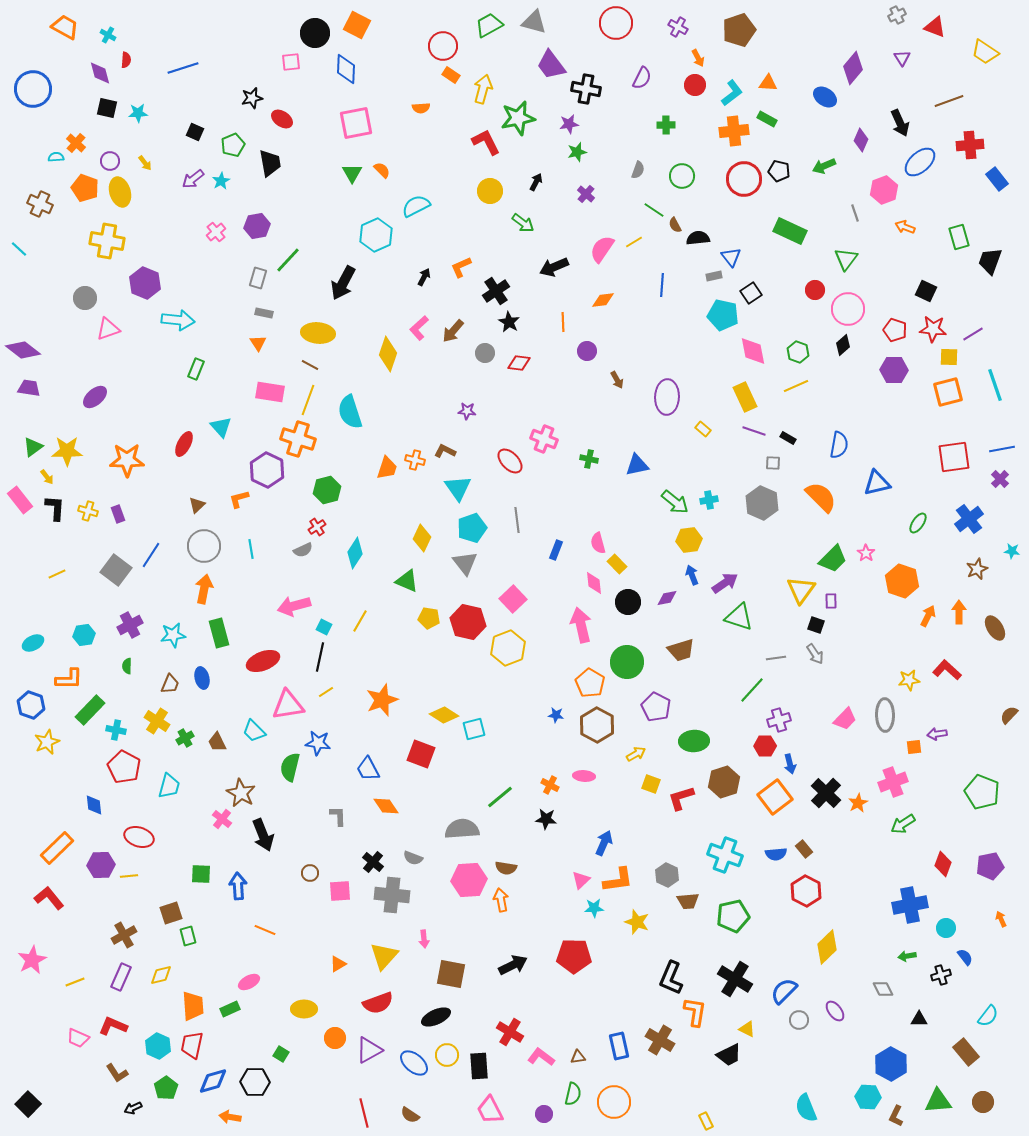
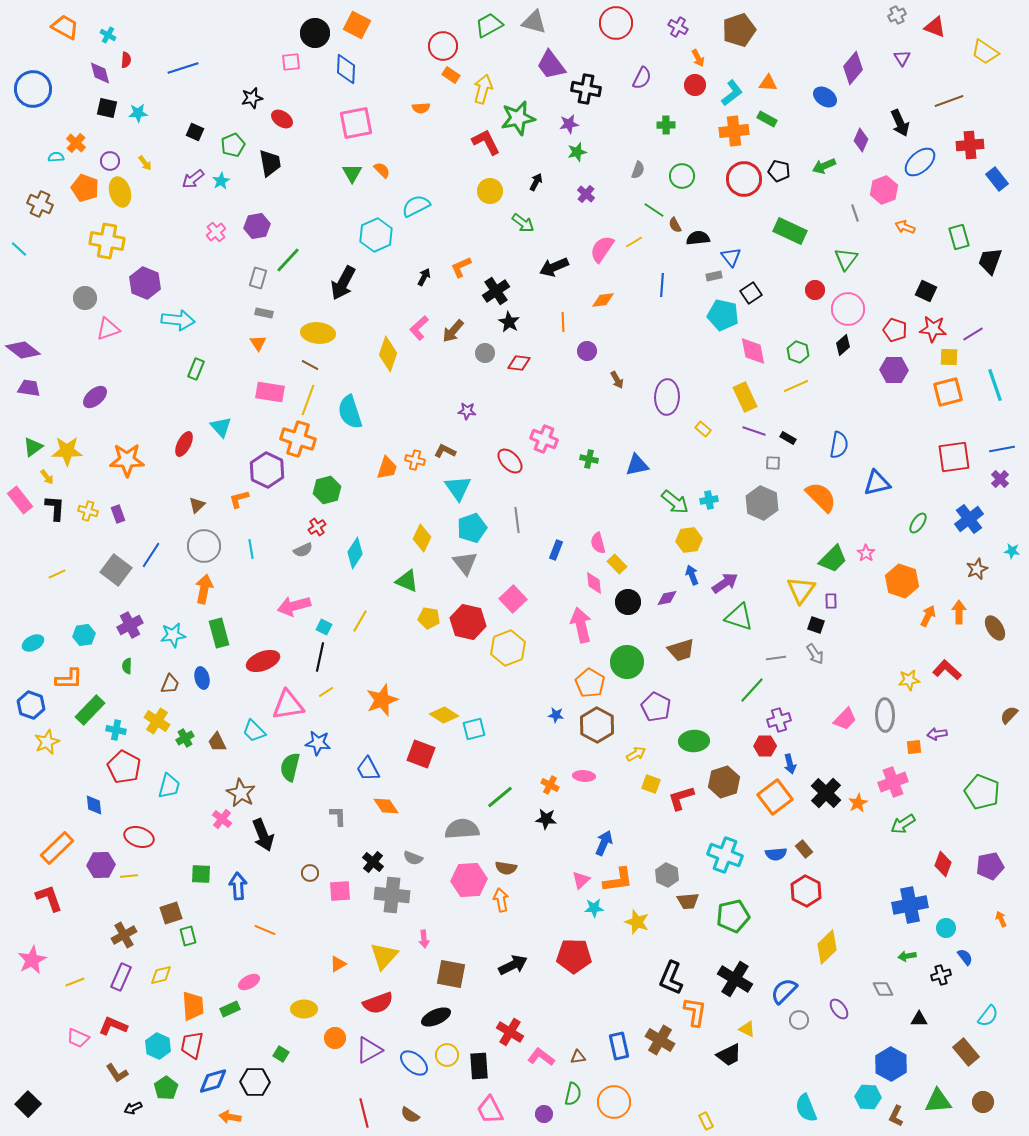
red L-shape at (49, 898): rotated 20 degrees clockwise
purple ellipse at (835, 1011): moved 4 px right, 2 px up
